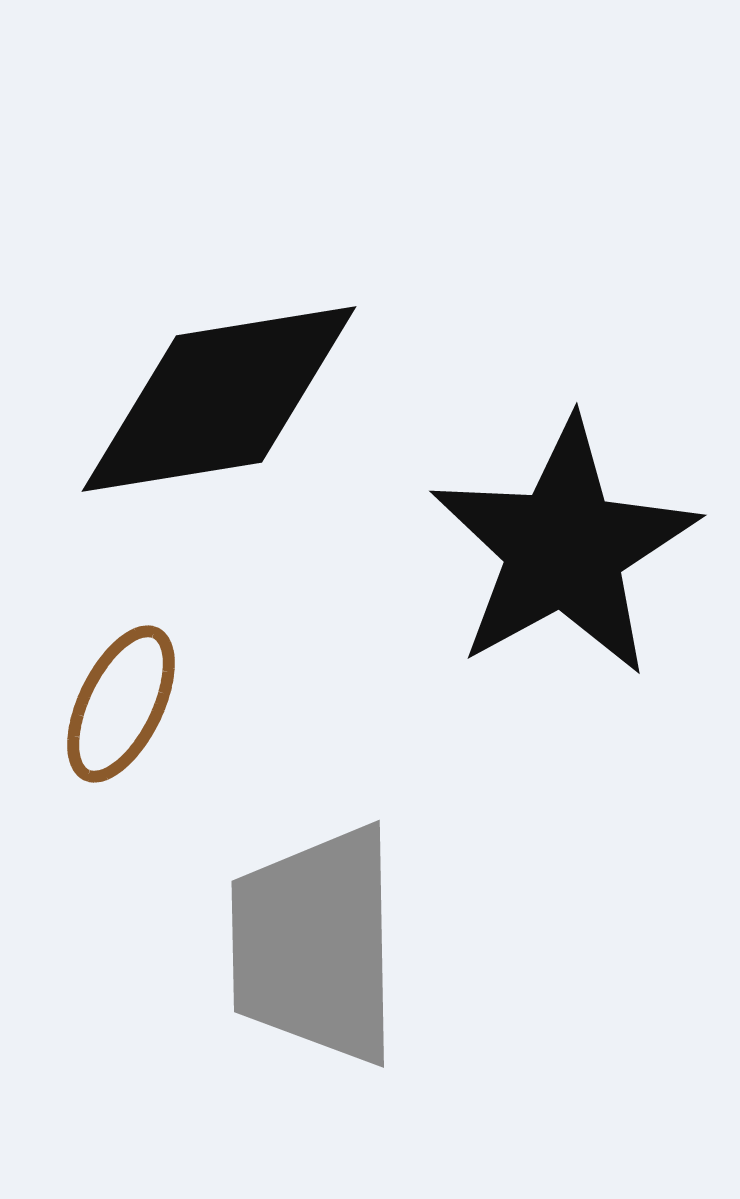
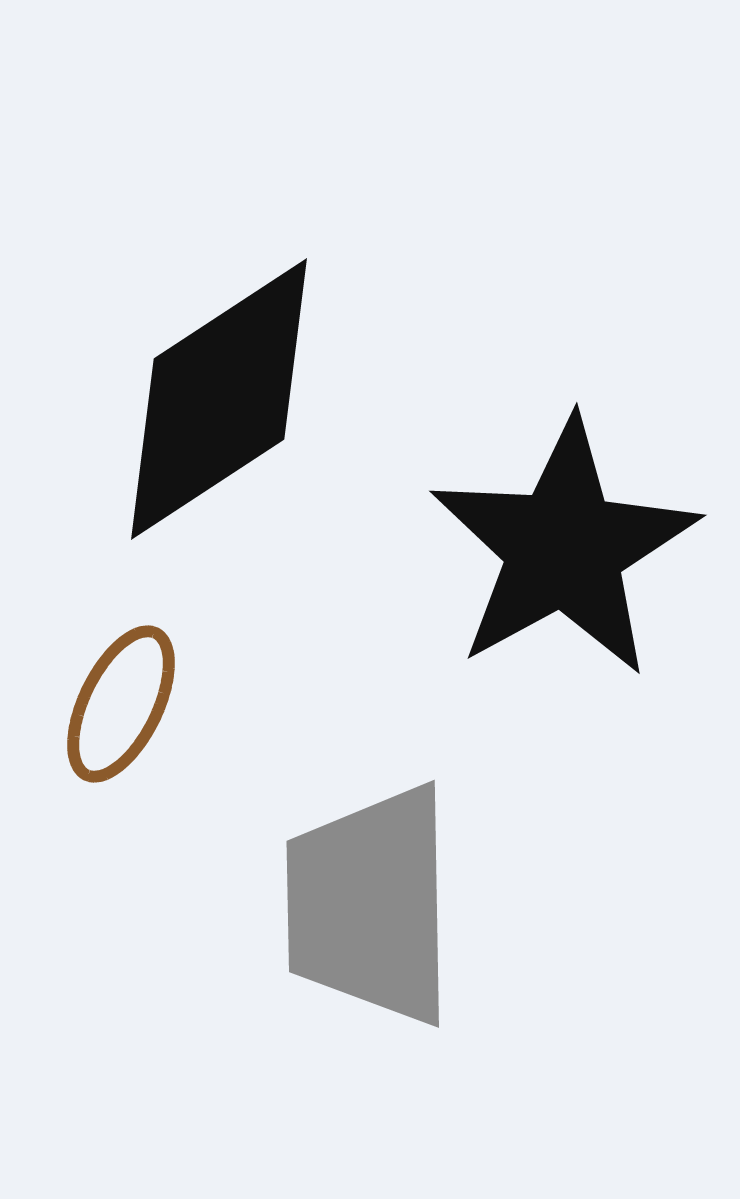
black diamond: rotated 24 degrees counterclockwise
gray trapezoid: moved 55 px right, 40 px up
